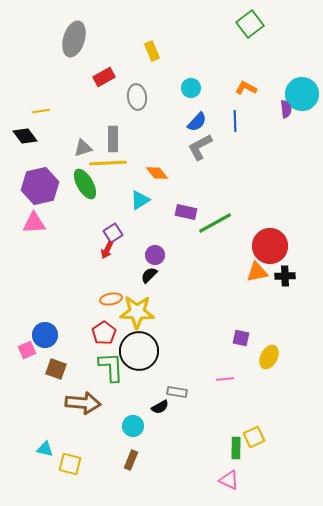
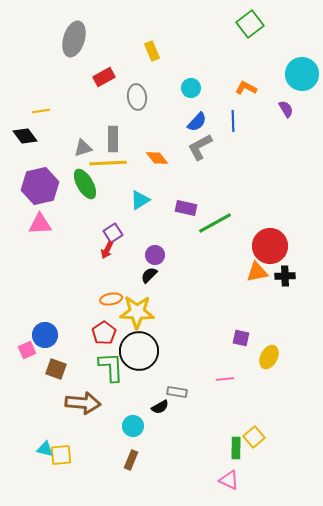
cyan circle at (302, 94): moved 20 px up
purple semicircle at (286, 109): rotated 24 degrees counterclockwise
blue line at (235, 121): moved 2 px left
orange diamond at (157, 173): moved 15 px up
purple rectangle at (186, 212): moved 4 px up
pink triangle at (34, 223): moved 6 px right, 1 px down
yellow square at (254, 437): rotated 15 degrees counterclockwise
yellow square at (70, 464): moved 9 px left, 9 px up; rotated 20 degrees counterclockwise
